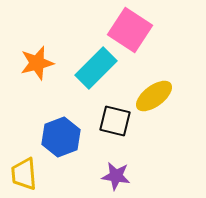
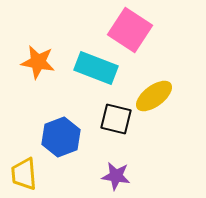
orange star: moved 1 px right, 1 px up; rotated 24 degrees clockwise
cyan rectangle: rotated 66 degrees clockwise
black square: moved 1 px right, 2 px up
